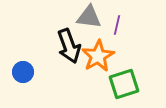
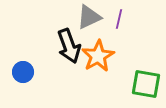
gray triangle: rotated 32 degrees counterclockwise
purple line: moved 2 px right, 6 px up
green square: moved 22 px right; rotated 28 degrees clockwise
